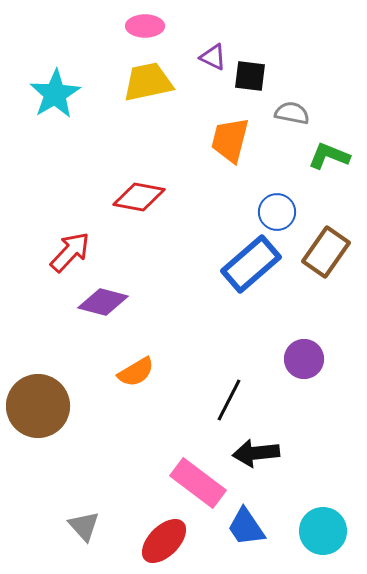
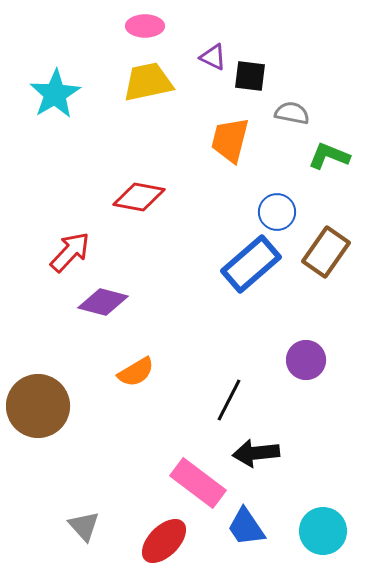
purple circle: moved 2 px right, 1 px down
